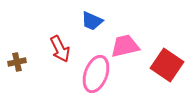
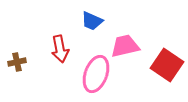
red arrow: rotated 16 degrees clockwise
